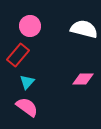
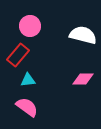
white semicircle: moved 1 px left, 6 px down
cyan triangle: moved 1 px right, 2 px up; rotated 42 degrees clockwise
